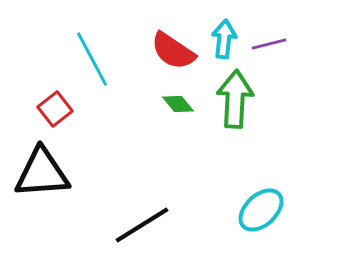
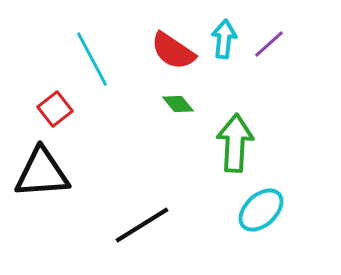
purple line: rotated 28 degrees counterclockwise
green arrow: moved 44 px down
